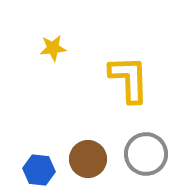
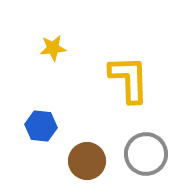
brown circle: moved 1 px left, 2 px down
blue hexagon: moved 2 px right, 44 px up
